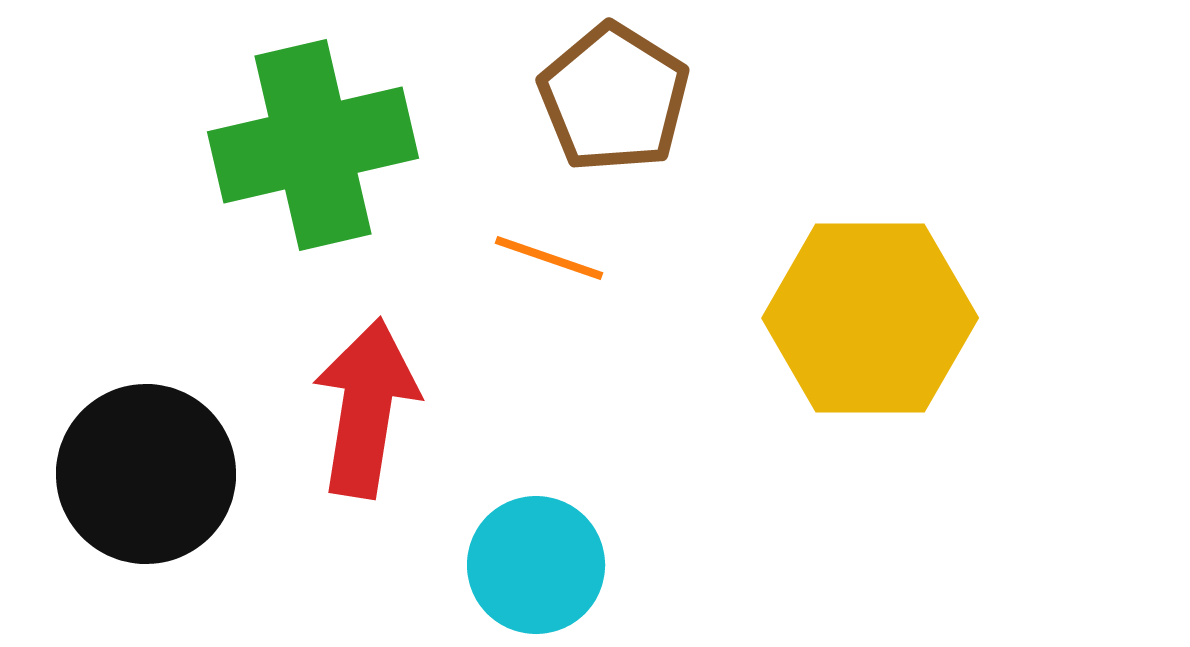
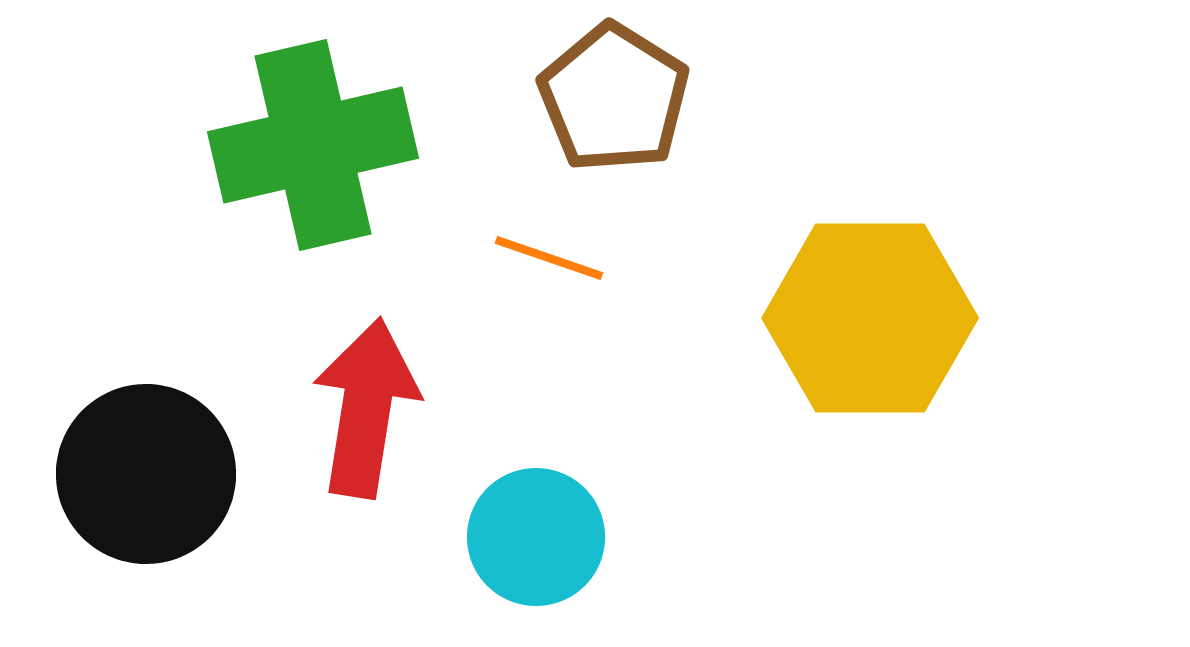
cyan circle: moved 28 px up
